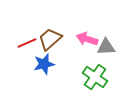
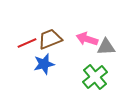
brown trapezoid: rotated 20 degrees clockwise
green cross: rotated 15 degrees clockwise
